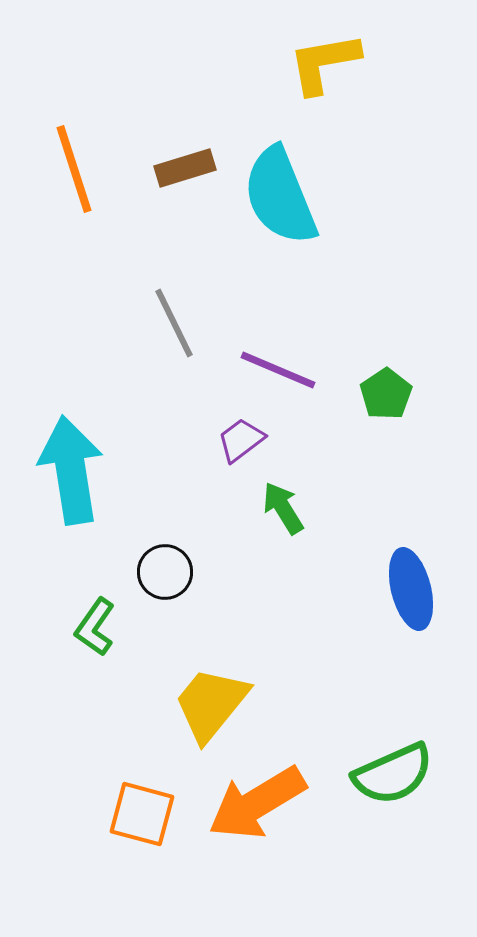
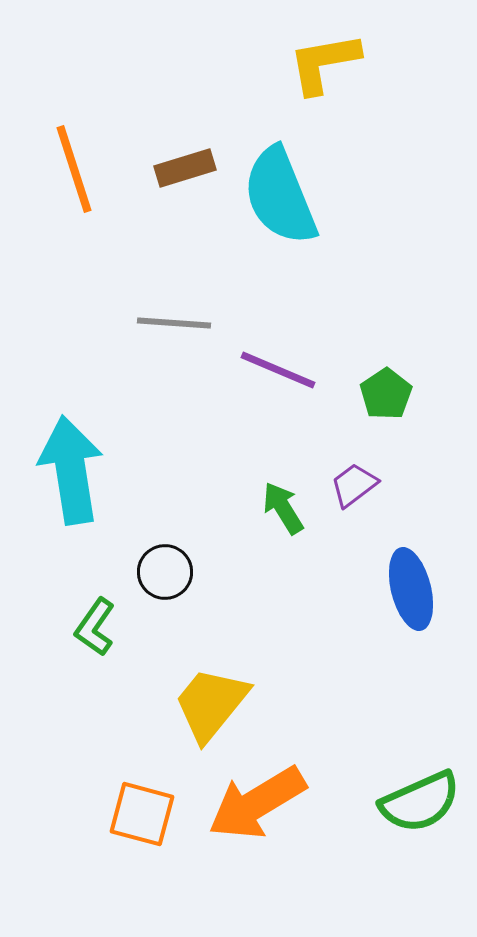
gray line: rotated 60 degrees counterclockwise
purple trapezoid: moved 113 px right, 45 px down
green semicircle: moved 27 px right, 28 px down
